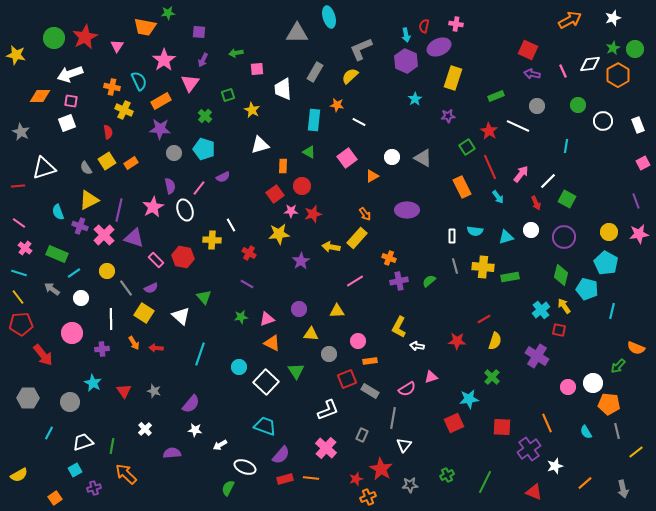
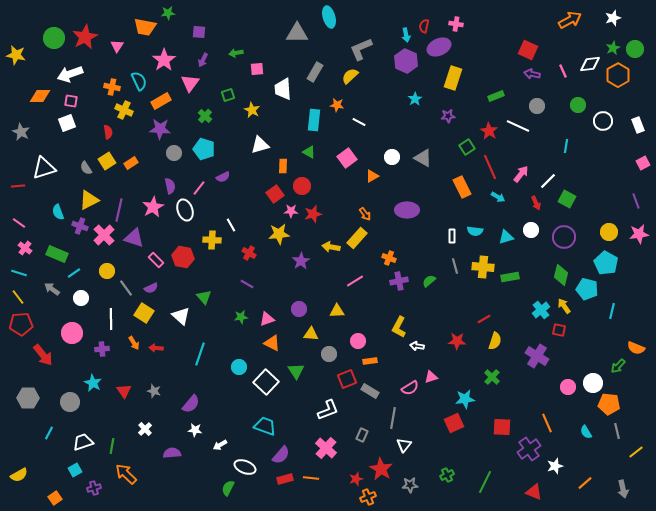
cyan arrow at (498, 197): rotated 24 degrees counterclockwise
pink semicircle at (407, 389): moved 3 px right, 1 px up
cyan star at (469, 399): moved 4 px left
